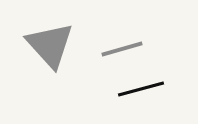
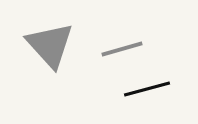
black line: moved 6 px right
